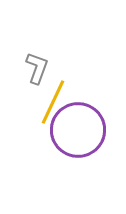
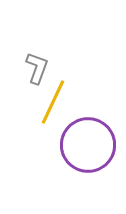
purple circle: moved 10 px right, 15 px down
